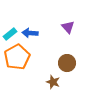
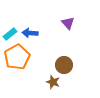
purple triangle: moved 4 px up
brown circle: moved 3 px left, 2 px down
